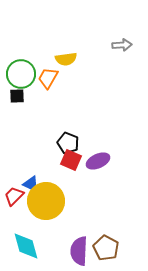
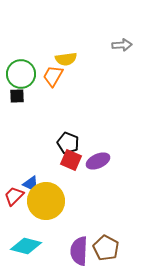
orange trapezoid: moved 5 px right, 2 px up
cyan diamond: rotated 60 degrees counterclockwise
